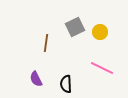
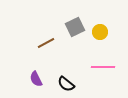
brown line: rotated 54 degrees clockwise
pink line: moved 1 px right, 1 px up; rotated 25 degrees counterclockwise
black semicircle: rotated 48 degrees counterclockwise
